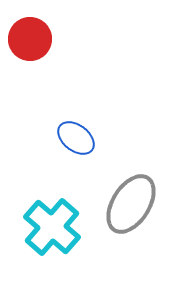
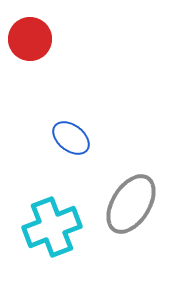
blue ellipse: moved 5 px left
cyan cross: rotated 28 degrees clockwise
